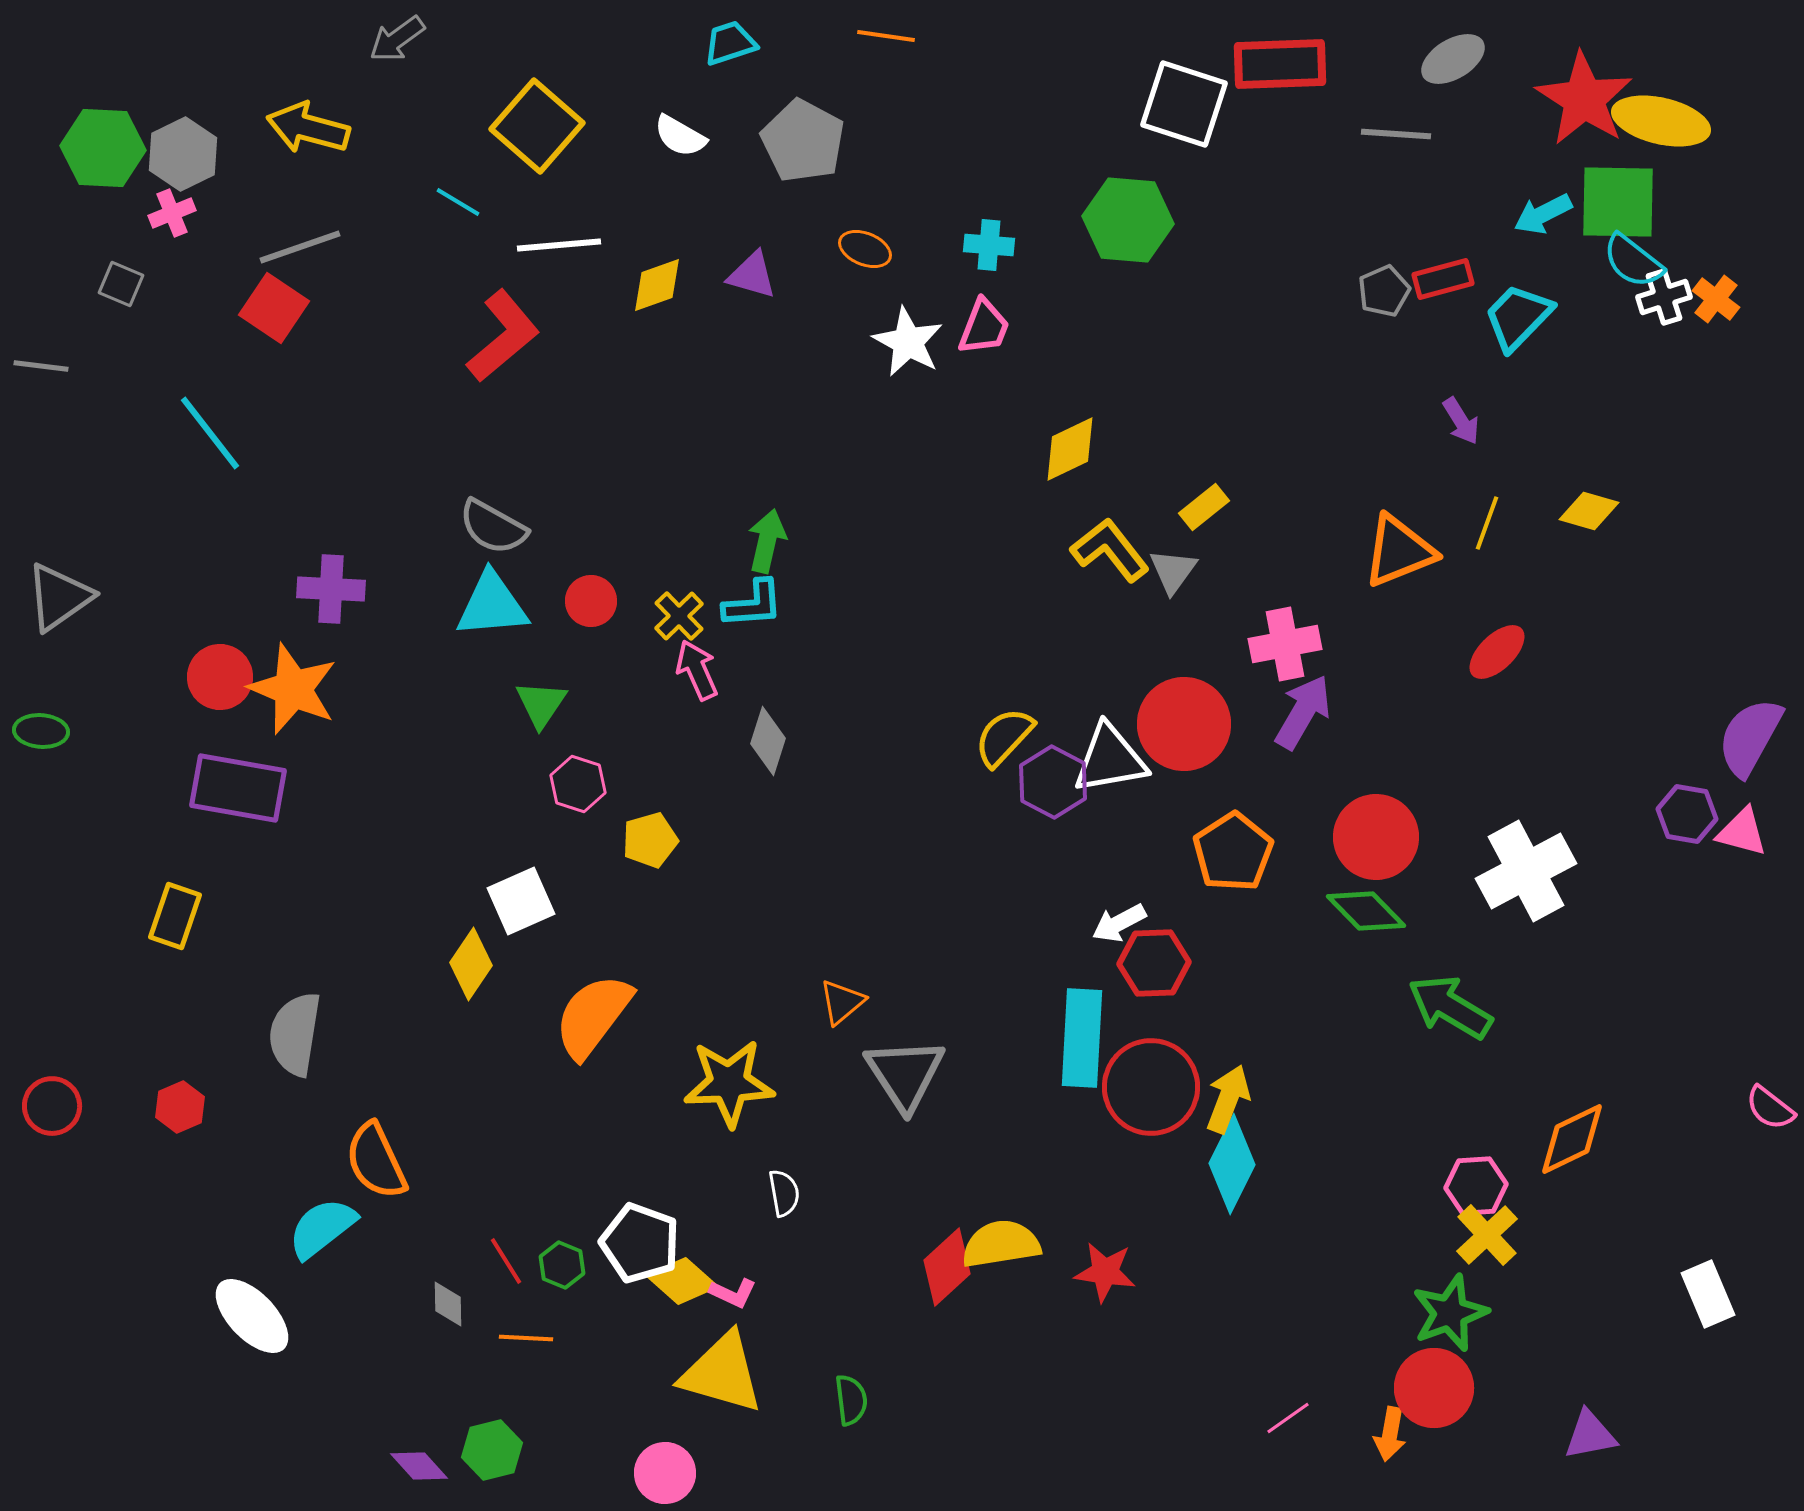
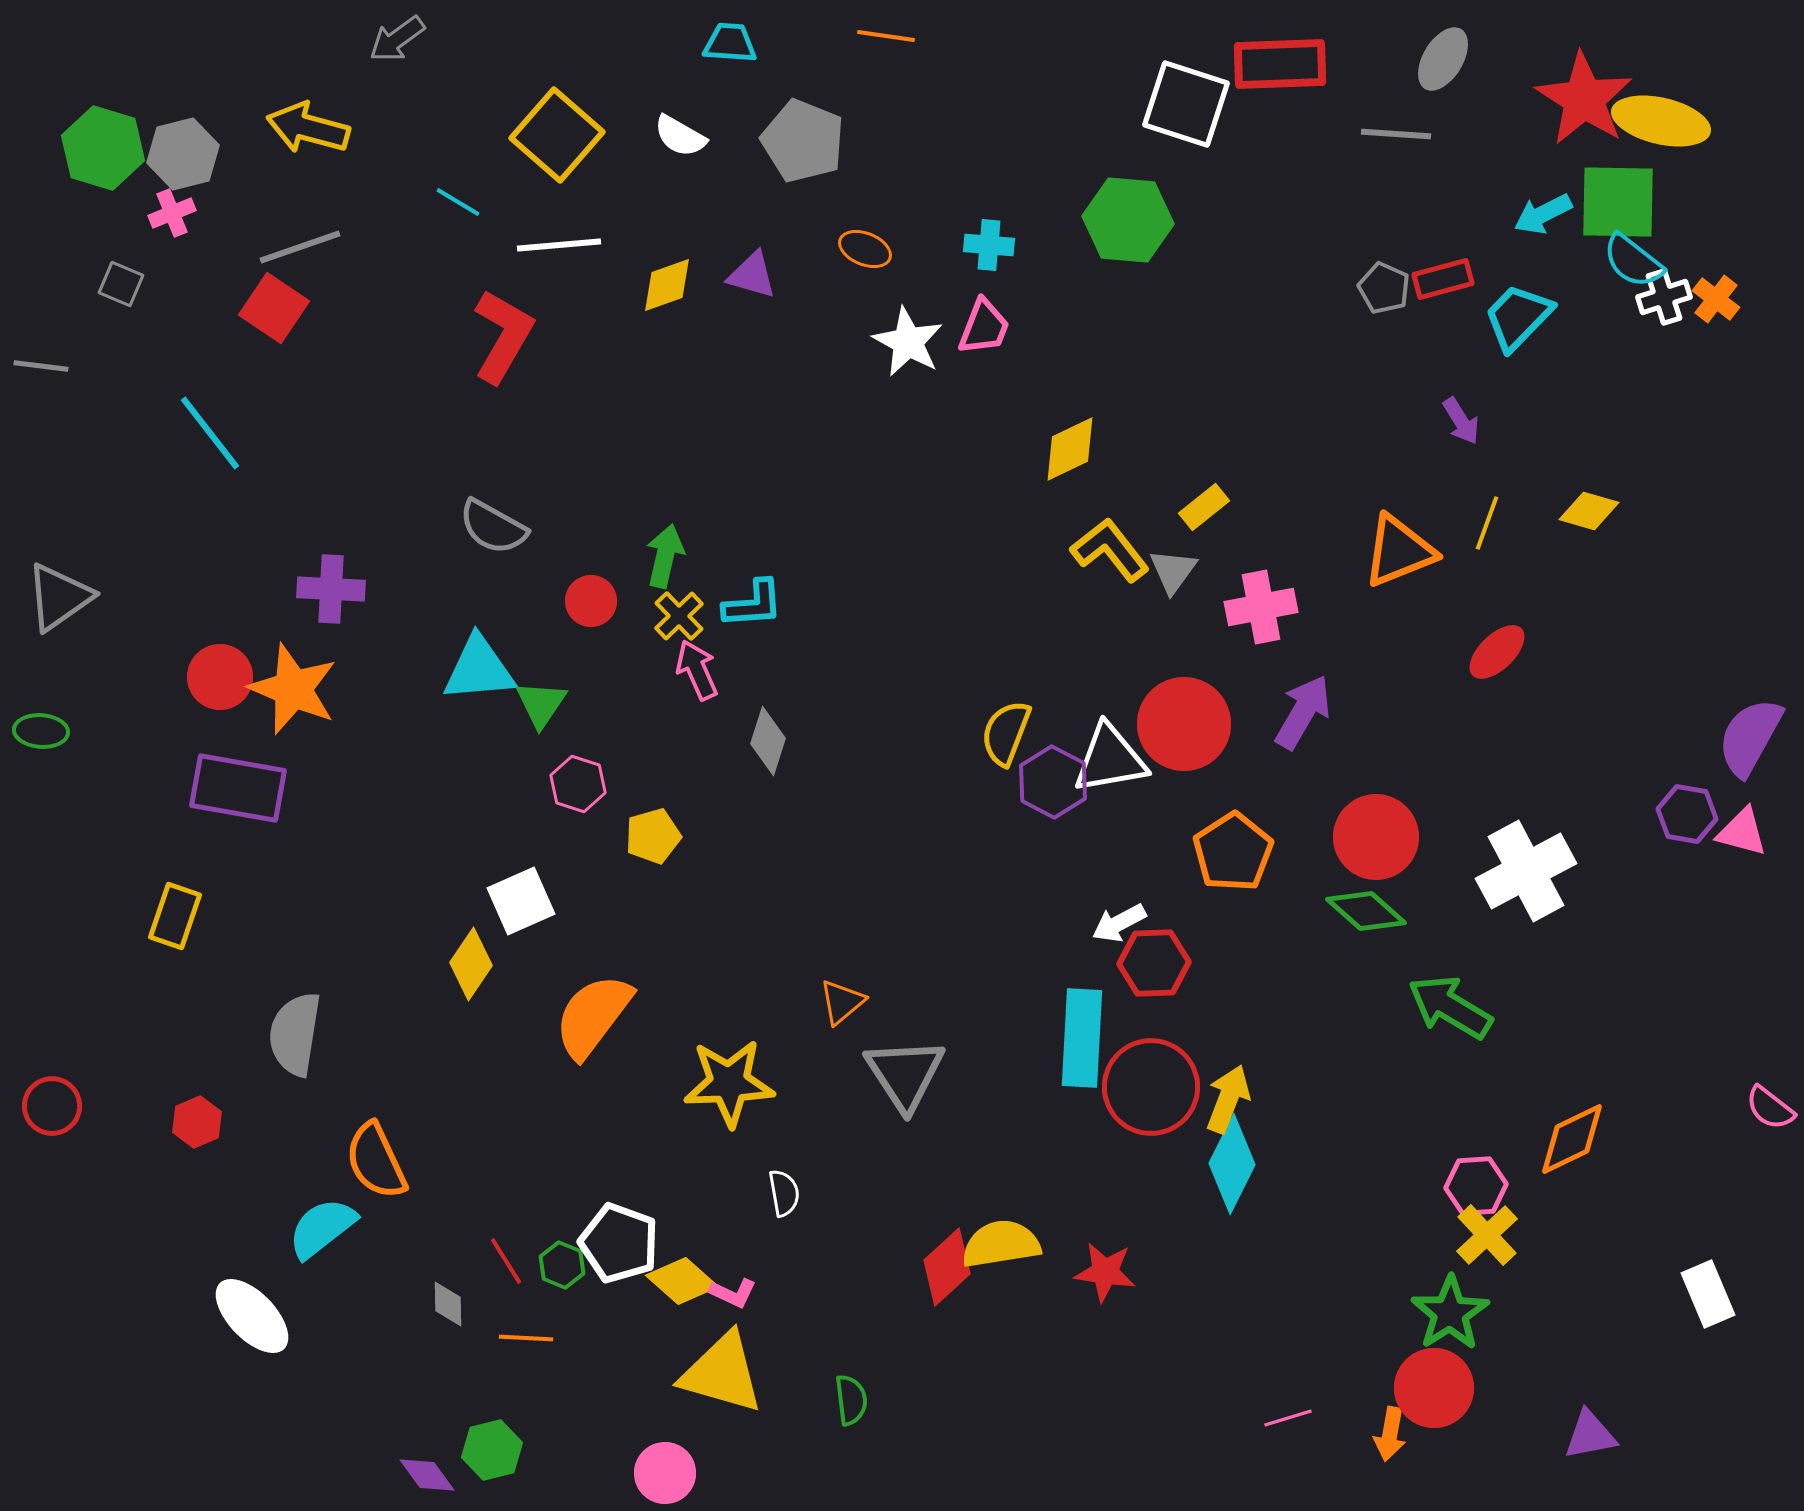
cyan trapezoid at (730, 43): rotated 22 degrees clockwise
gray ellipse at (1453, 59): moved 10 px left; rotated 28 degrees counterclockwise
white square at (1184, 104): moved 2 px right
yellow square at (537, 126): moved 20 px right, 9 px down
gray pentagon at (803, 141): rotated 6 degrees counterclockwise
green hexagon at (103, 148): rotated 14 degrees clockwise
gray hexagon at (183, 154): rotated 12 degrees clockwise
yellow diamond at (657, 285): moved 10 px right
gray pentagon at (1384, 291): moved 3 px up; rotated 24 degrees counterclockwise
red L-shape at (503, 336): rotated 20 degrees counterclockwise
green arrow at (767, 541): moved 102 px left, 15 px down
cyan triangle at (492, 605): moved 13 px left, 64 px down
pink cross at (1285, 644): moved 24 px left, 37 px up
yellow semicircle at (1004, 737): moved 2 px right, 4 px up; rotated 22 degrees counterclockwise
yellow pentagon at (650, 840): moved 3 px right, 4 px up
green diamond at (1366, 911): rotated 4 degrees counterclockwise
red hexagon at (180, 1107): moved 17 px right, 15 px down
white pentagon at (640, 1243): moved 21 px left
green star at (1450, 1313): rotated 12 degrees counterclockwise
pink line at (1288, 1418): rotated 18 degrees clockwise
purple diamond at (419, 1466): moved 8 px right, 9 px down; rotated 6 degrees clockwise
